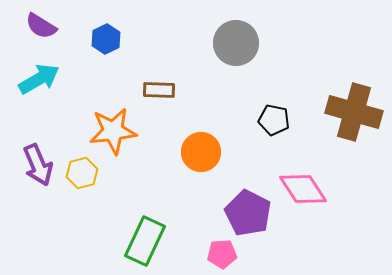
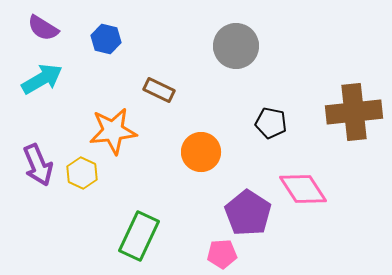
purple semicircle: moved 2 px right, 2 px down
blue hexagon: rotated 20 degrees counterclockwise
gray circle: moved 3 px down
cyan arrow: moved 3 px right
brown rectangle: rotated 24 degrees clockwise
brown cross: rotated 22 degrees counterclockwise
black pentagon: moved 3 px left, 3 px down
yellow hexagon: rotated 20 degrees counterclockwise
purple pentagon: rotated 6 degrees clockwise
green rectangle: moved 6 px left, 5 px up
